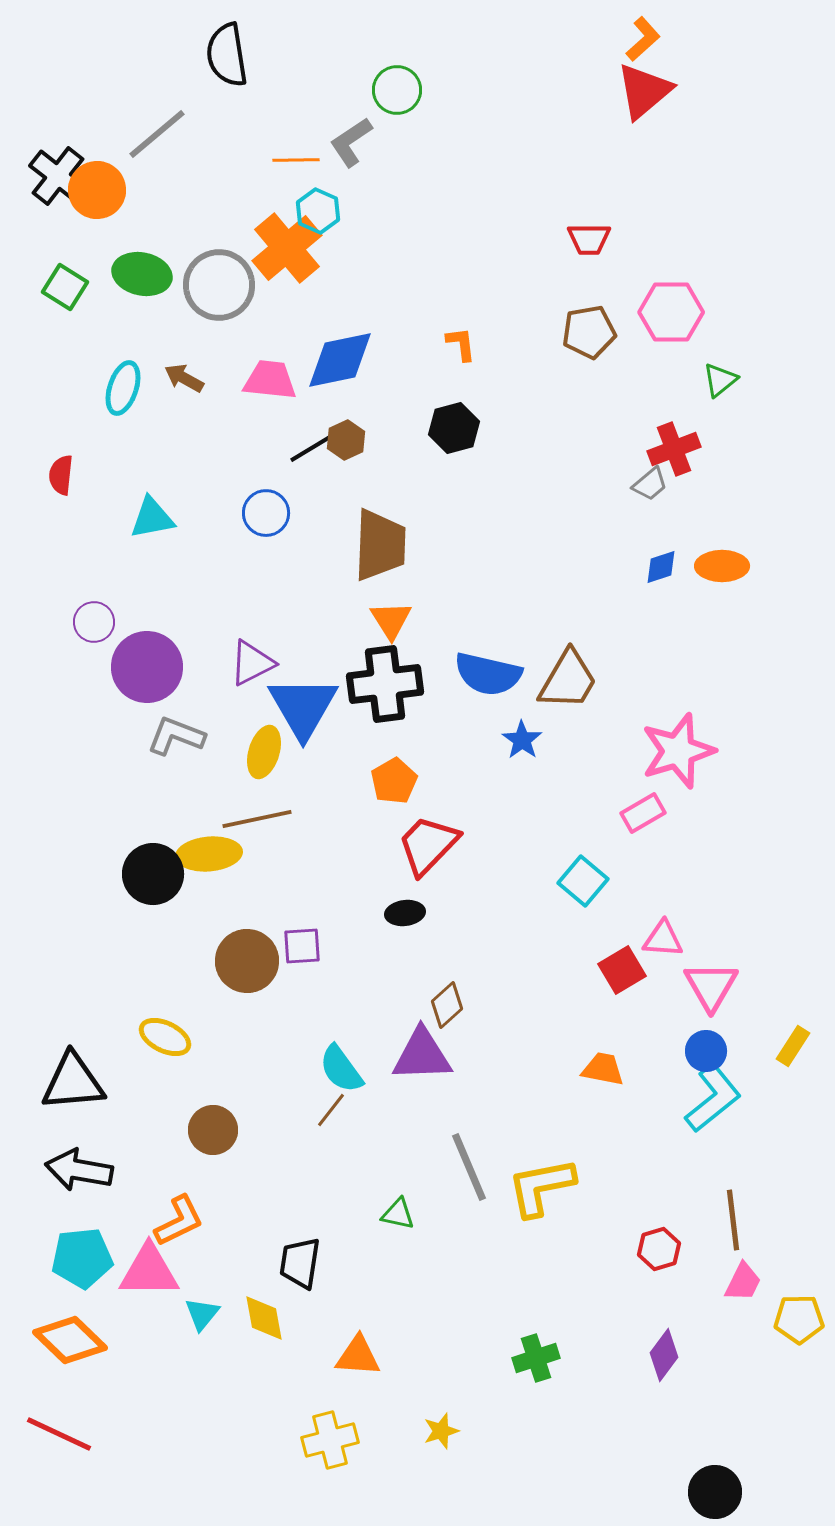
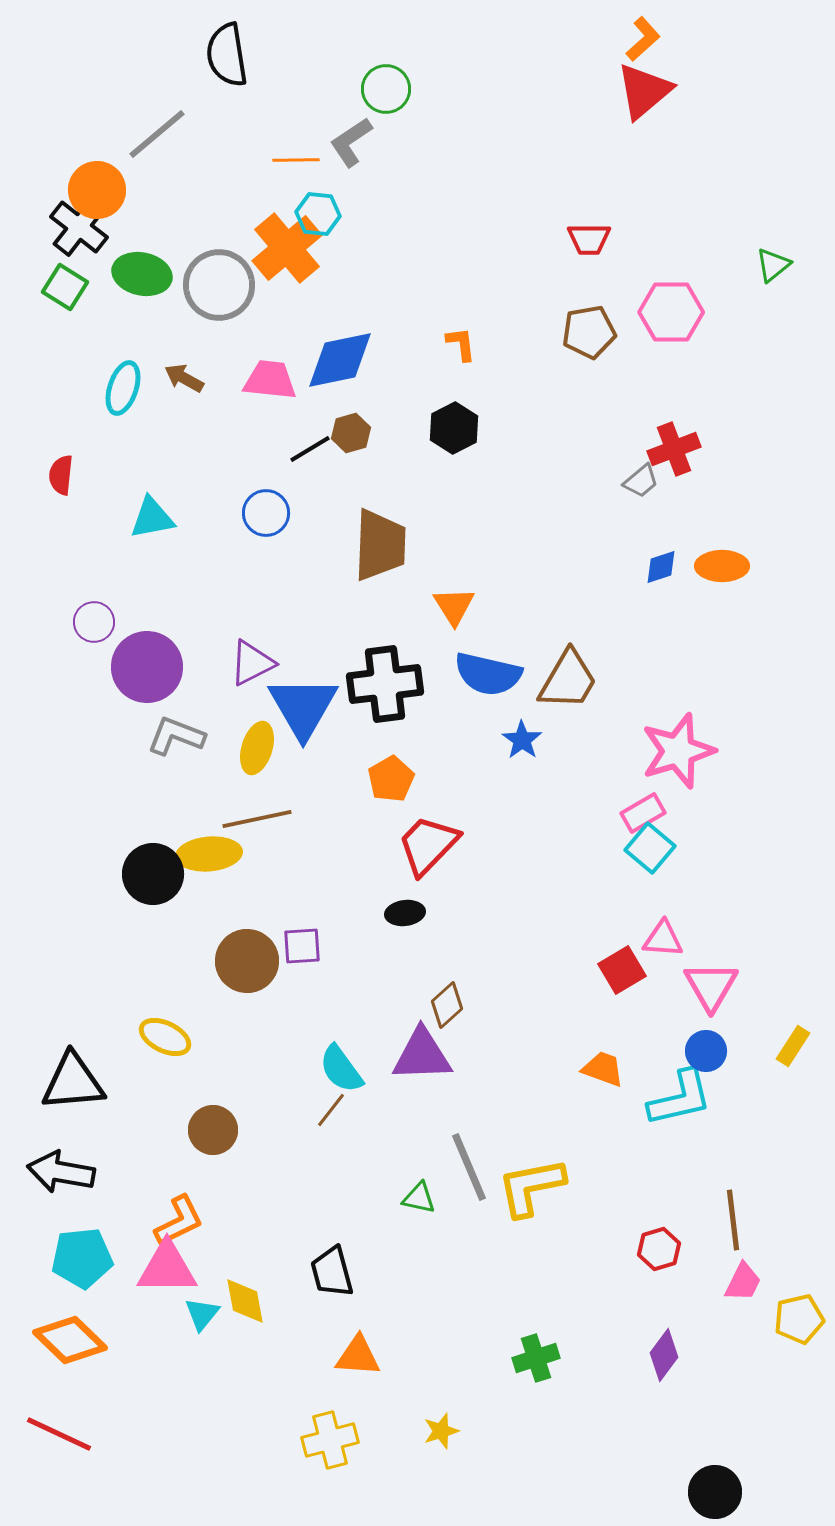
green circle at (397, 90): moved 11 px left, 1 px up
black cross at (58, 176): moved 21 px right, 51 px down
cyan hexagon at (318, 211): moved 3 px down; rotated 18 degrees counterclockwise
green triangle at (720, 380): moved 53 px right, 115 px up
black hexagon at (454, 428): rotated 12 degrees counterclockwise
brown hexagon at (346, 440): moved 5 px right, 7 px up; rotated 9 degrees clockwise
gray trapezoid at (650, 484): moved 9 px left, 3 px up
orange triangle at (391, 620): moved 63 px right, 14 px up
yellow ellipse at (264, 752): moved 7 px left, 4 px up
orange pentagon at (394, 781): moved 3 px left, 2 px up
cyan square at (583, 881): moved 67 px right, 33 px up
orange trapezoid at (603, 1069): rotated 9 degrees clockwise
cyan L-shape at (713, 1098): moved 33 px left; rotated 26 degrees clockwise
black arrow at (79, 1170): moved 18 px left, 2 px down
yellow L-shape at (541, 1187): moved 10 px left
green triangle at (398, 1214): moved 21 px right, 16 px up
black trapezoid at (300, 1263): moved 32 px right, 9 px down; rotated 24 degrees counterclockwise
pink triangle at (149, 1271): moved 18 px right, 3 px up
yellow diamond at (264, 1318): moved 19 px left, 17 px up
yellow pentagon at (799, 1319): rotated 12 degrees counterclockwise
